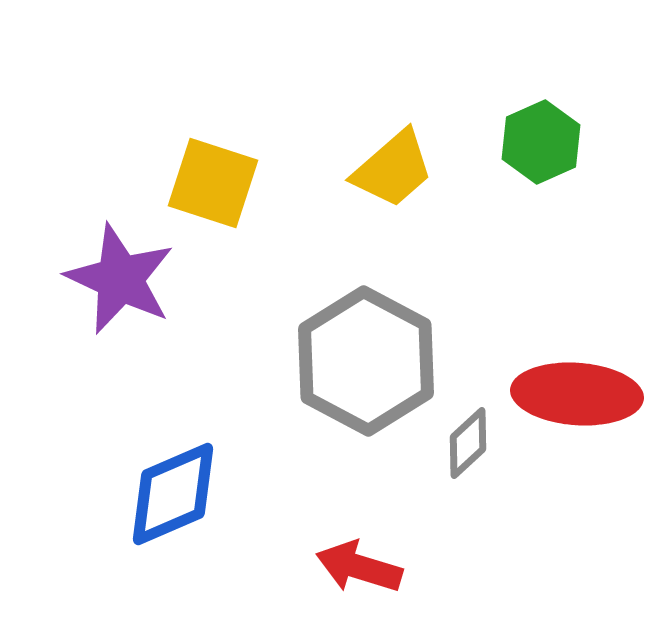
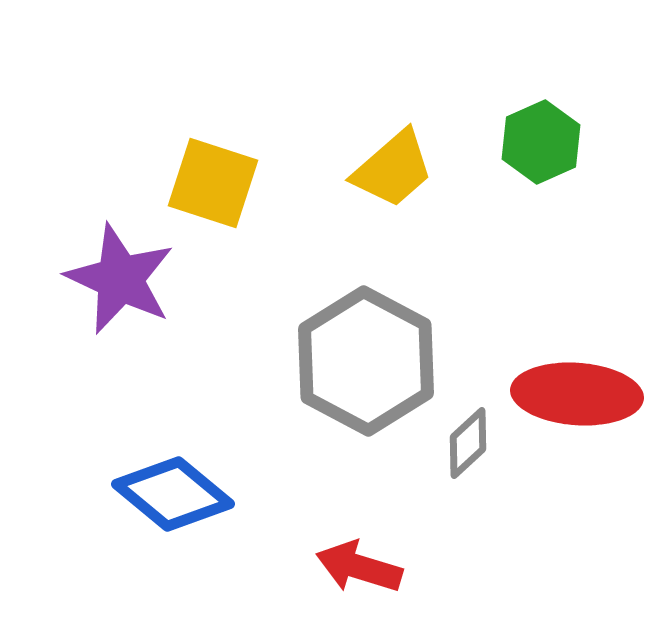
blue diamond: rotated 63 degrees clockwise
